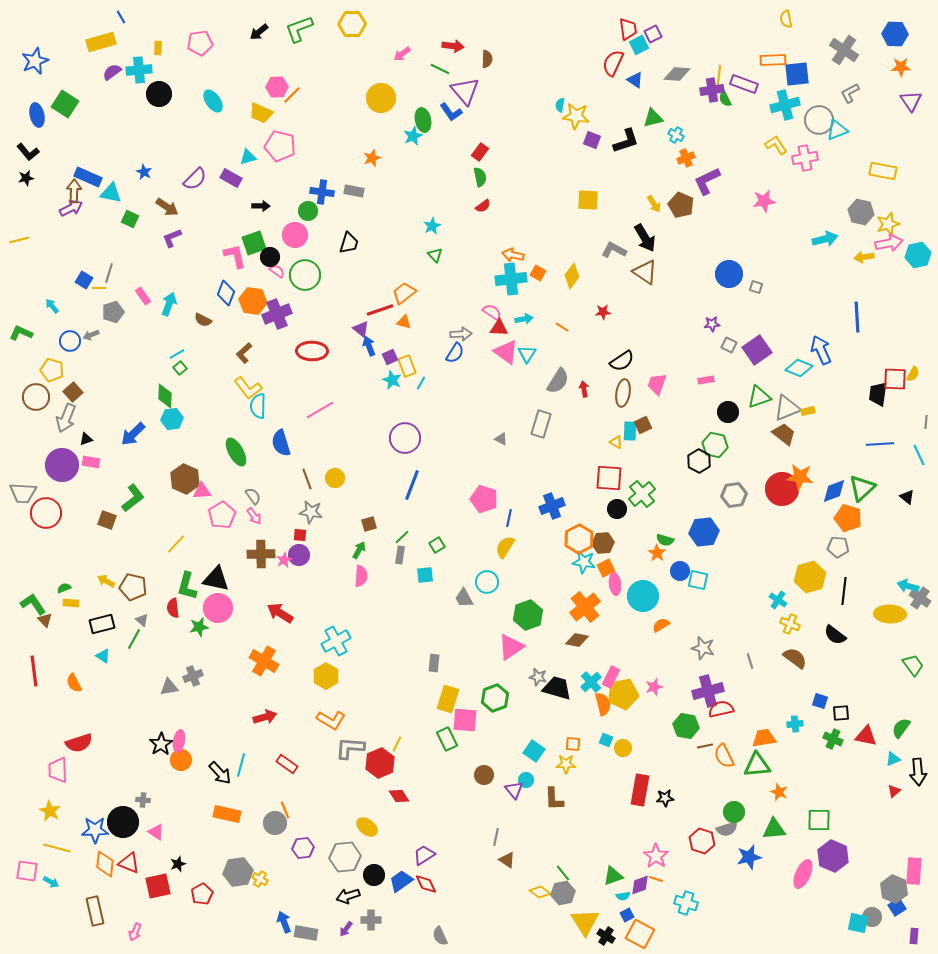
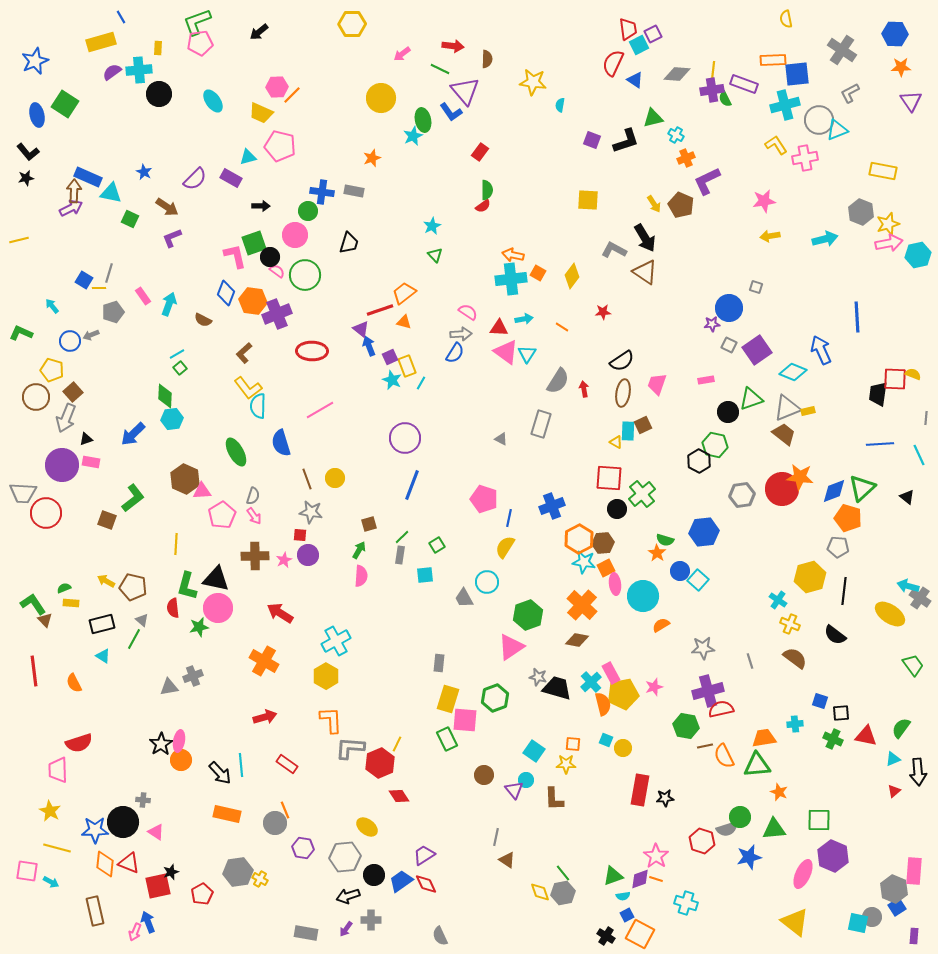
green L-shape at (299, 29): moved 102 px left, 7 px up
gray cross at (844, 50): moved 2 px left
yellow line at (719, 75): moved 6 px left, 4 px up
yellow star at (576, 116): moved 43 px left, 34 px up
green semicircle at (480, 177): moved 7 px right, 13 px down; rotated 12 degrees clockwise
gray hexagon at (861, 212): rotated 10 degrees clockwise
yellow arrow at (864, 257): moved 94 px left, 21 px up
blue circle at (729, 274): moved 34 px down
pink semicircle at (492, 312): moved 24 px left
cyan diamond at (799, 368): moved 6 px left, 4 px down
yellow semicircle at (913, 374): rotated 98 degrees counterclockwise
green triangle at (759, 397): moved 8 px left, 2 px down
gray line at (926, 422): moved 4 px up
cyan rectangle at (630, 431): moved 2 px left
gray hexagon at (734, 495): moved 8 px right
gray semicircle at (253, 496): rotated 54 degrees clockwise
yellow line at (176, 544): rotated 40 degrees counterclockwise
brown cross at (261, 554): moved 6 px left, 2 px down
purple circle at (299, 555): moved 9 px right
cyan square at (698, 580): rotated 30 degrees clockwise
orange cross at (585, 607): moved 3 px left, 2 px up; rotated 8 degrees counterclockwise
yellow ellipse at (890, 614): rotated 32 degrees clockwise
gray star at (703, 648): rotated 20 degrees counterclockwise
gray rectangle at (434, 663): moved 5 px right
pink rectangle at (611, 677): moved 4 px up; rotated 55 degrees counterclockwise
orange L-shape at (331, 720): rotated 124 degrees counterclockwise
cyan line at (241, 765): rotated 20 degrees counterclockwise
green circle at (734, 812): moved 6 px right, 5 px down
purple hexagon at (303, 848): rotated 15 degrees clockwise
black star at (178, 864): moved 7 px left, 8 px down
purple diamond at (640, 885): moved 6 px up
yellow diamond at (540, 892): rotated 35 degrees clockwise
blue arrow at (284, 922): moved 136 px left
yellow triangle at (585, 922): moved 210 px right; rotated 20 degrees counterclockwise
